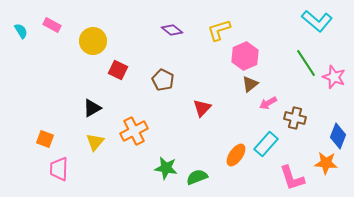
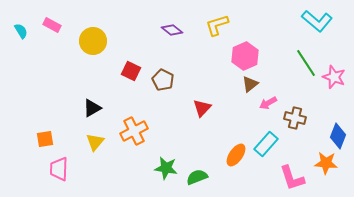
yellow L-shape: moved 2 px left, 5 px up
red square: moved 13 px right, 1 px down
orange square: rotated 30 degrees counterclockwise
